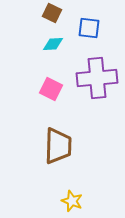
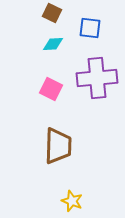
blue square: moved 1 px right
